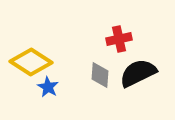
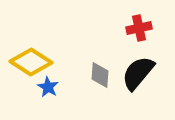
red cross: moved 20 px right, 11 px up
black semicircle: rotated 24 degrees counterclockwise
